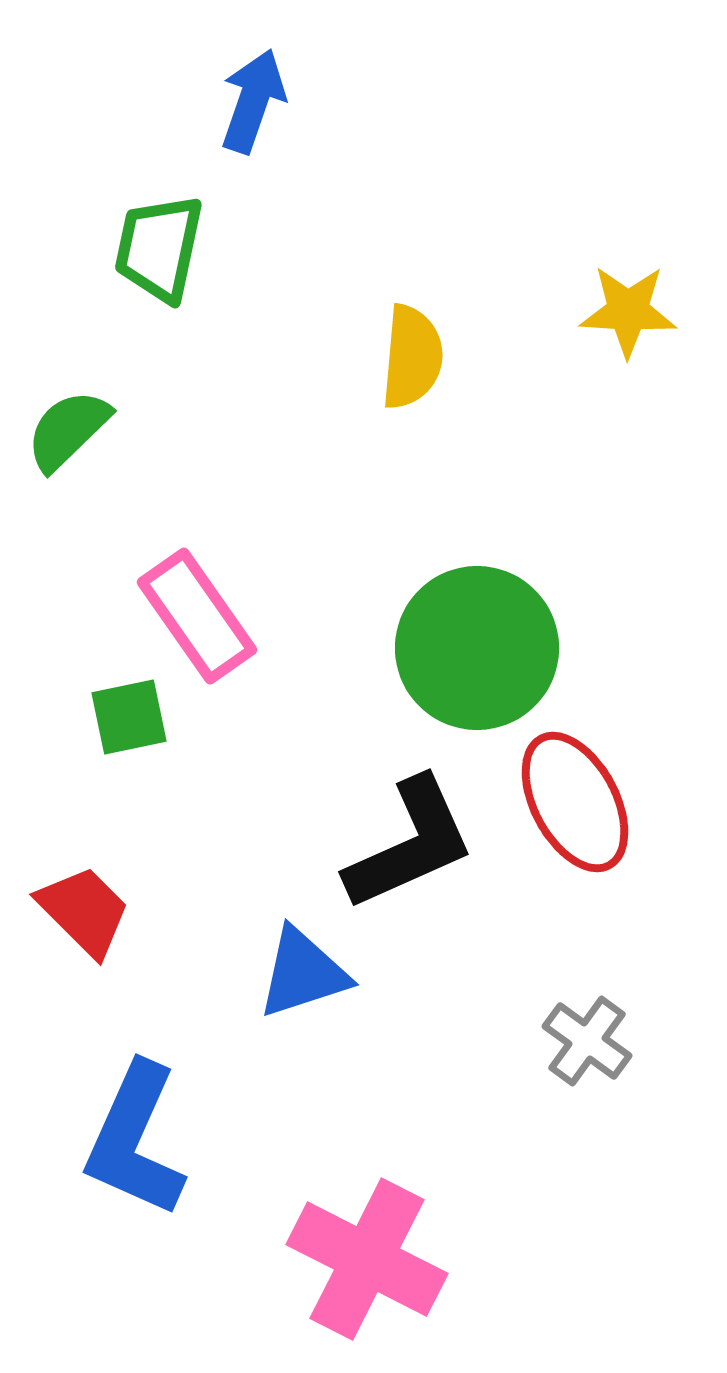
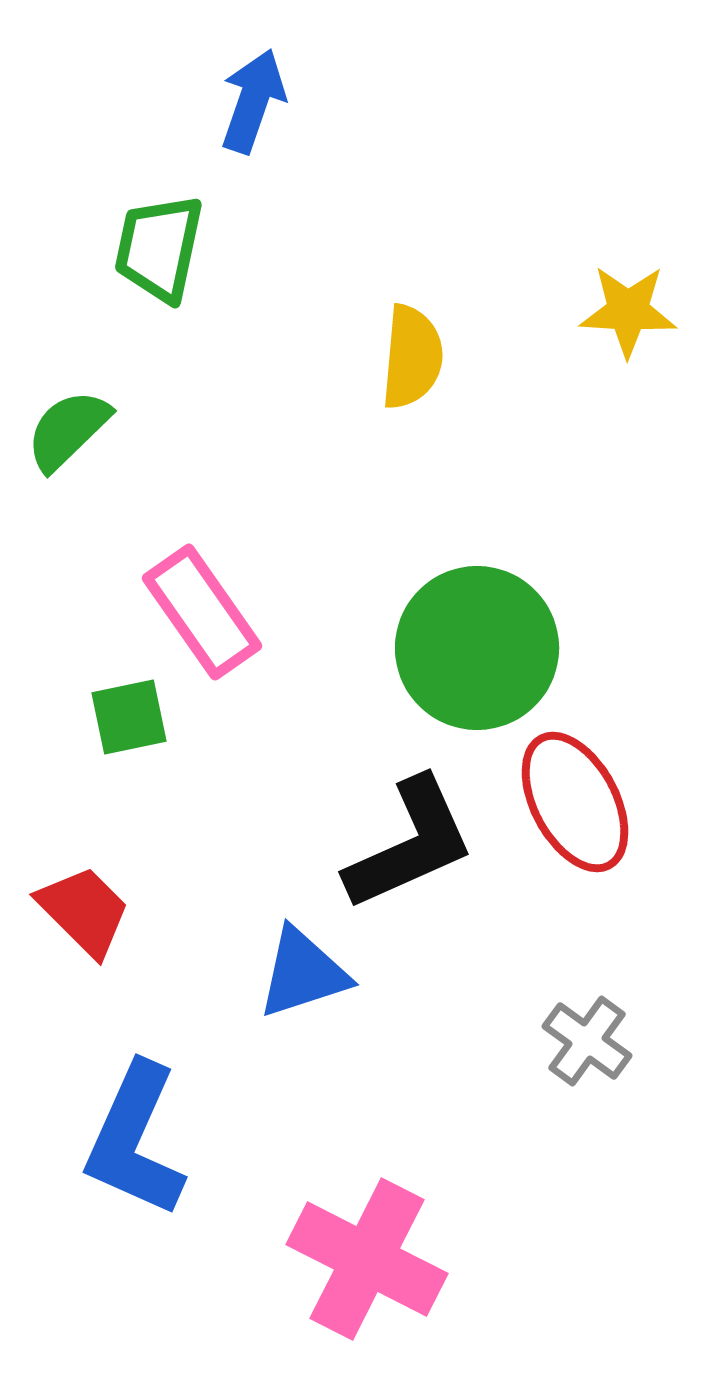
pink rectangle: moved 5 px right, 4 px up
